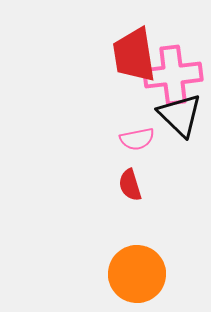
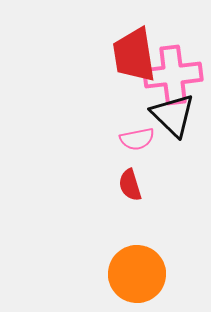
black triangle: moved 7 px left
